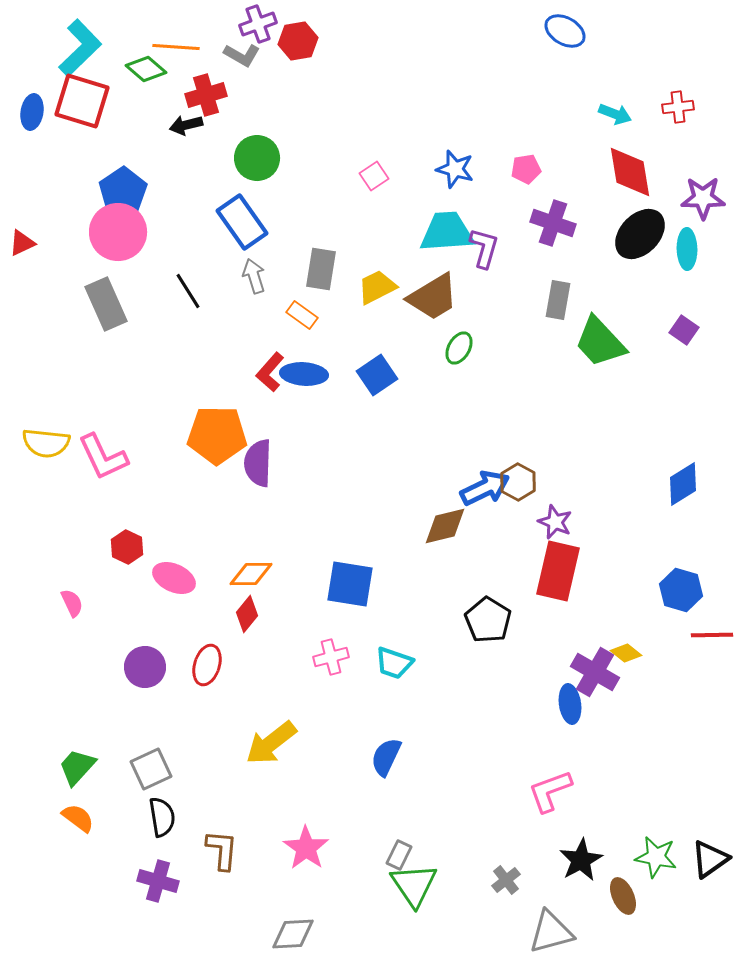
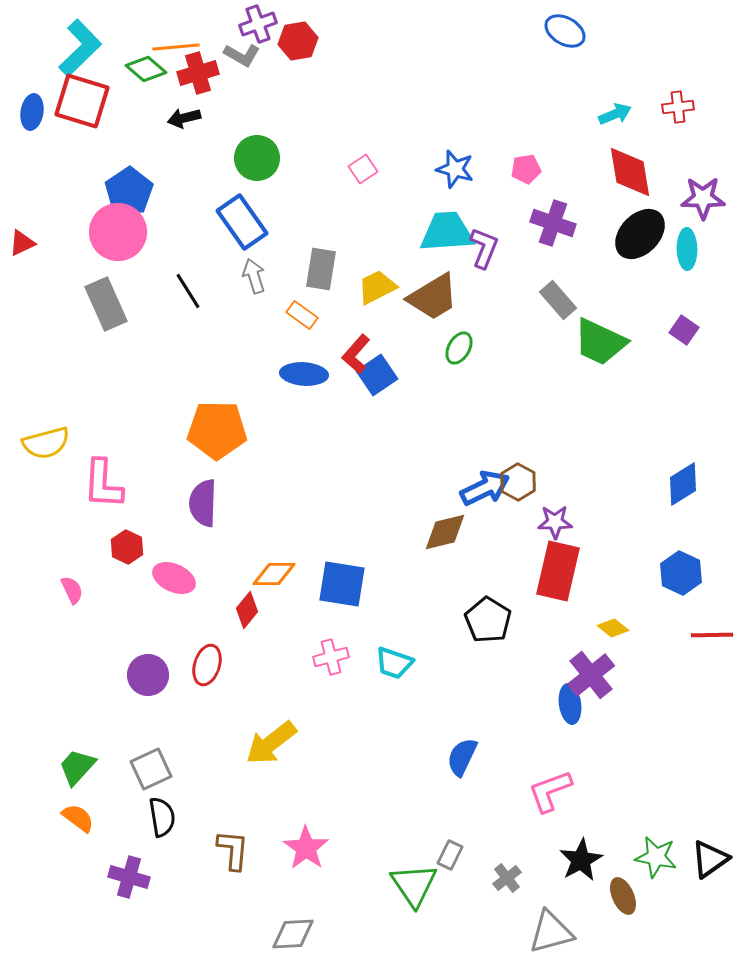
orange line at (176, 47): rotated 9 degrees counterclockwise
red cross at (206, 95): moved 8 px left, 22 px up
cyan arrow at (615, 114): rotated 44 degrees counterclockwise
black arrow at (186, 125): moved 2 px left, 7 px up
pink square at (374, 176): moved 11 px left, 7 px up
blue pentagon at (123, 191): moved 6 px right
purple L-shape at (484, 248): rotated 6 degrees clockwise
gray rectangle at (558, 300): rotated 51 degrees counterclockwise
green trapezoid at (600, 342): rotated 22 degrees counterclockwise
red L-shape at (270, 372): moved 86 px right, 18 px up
orange pentagon at (217, 435): moved 5 px up
yellow semicircle at (46, 443): rotated 21 degrees counterclockwise
pink L-shape at (103, 457): moved 27 px down; rotated 28 degrees clockwise
purple semicircle at (258, 463): moved 55 px left, 40 px down
purple star at (555, 522): rotated 24 degrees counterclockwise
brown diamond at (445, 526): moved 6 px down
orange diamond at (251, 574): moved 23 px right
blue square at (350, 584): moved 8 px left
blue hexagon at (681, 590): moved 17 px up; rotated 9 degrees clockwise
pink semicircle at (72, 603): moved 13 px up
red diamond at (247, 614): moved 4 px up
yellow diamond at (626, 653): moved 13 px left, 25 px up
purple circle at (145, 667): moved 3 px right, 8 px down
purple cross at (595, 672): moved 4 px left, 3 px down; rotated 21 degrees clockwise
blue semicircle at (386, 757): moved 76 px right
brown L-shape at (222, 850): moved 11 px right
gray rectangle at (399, 855): moved 51 px right
gray cross at (506, 880): moved 1 px right, 2 px up
purple cross at (158, 881): moved 29 px left, 4 px up
